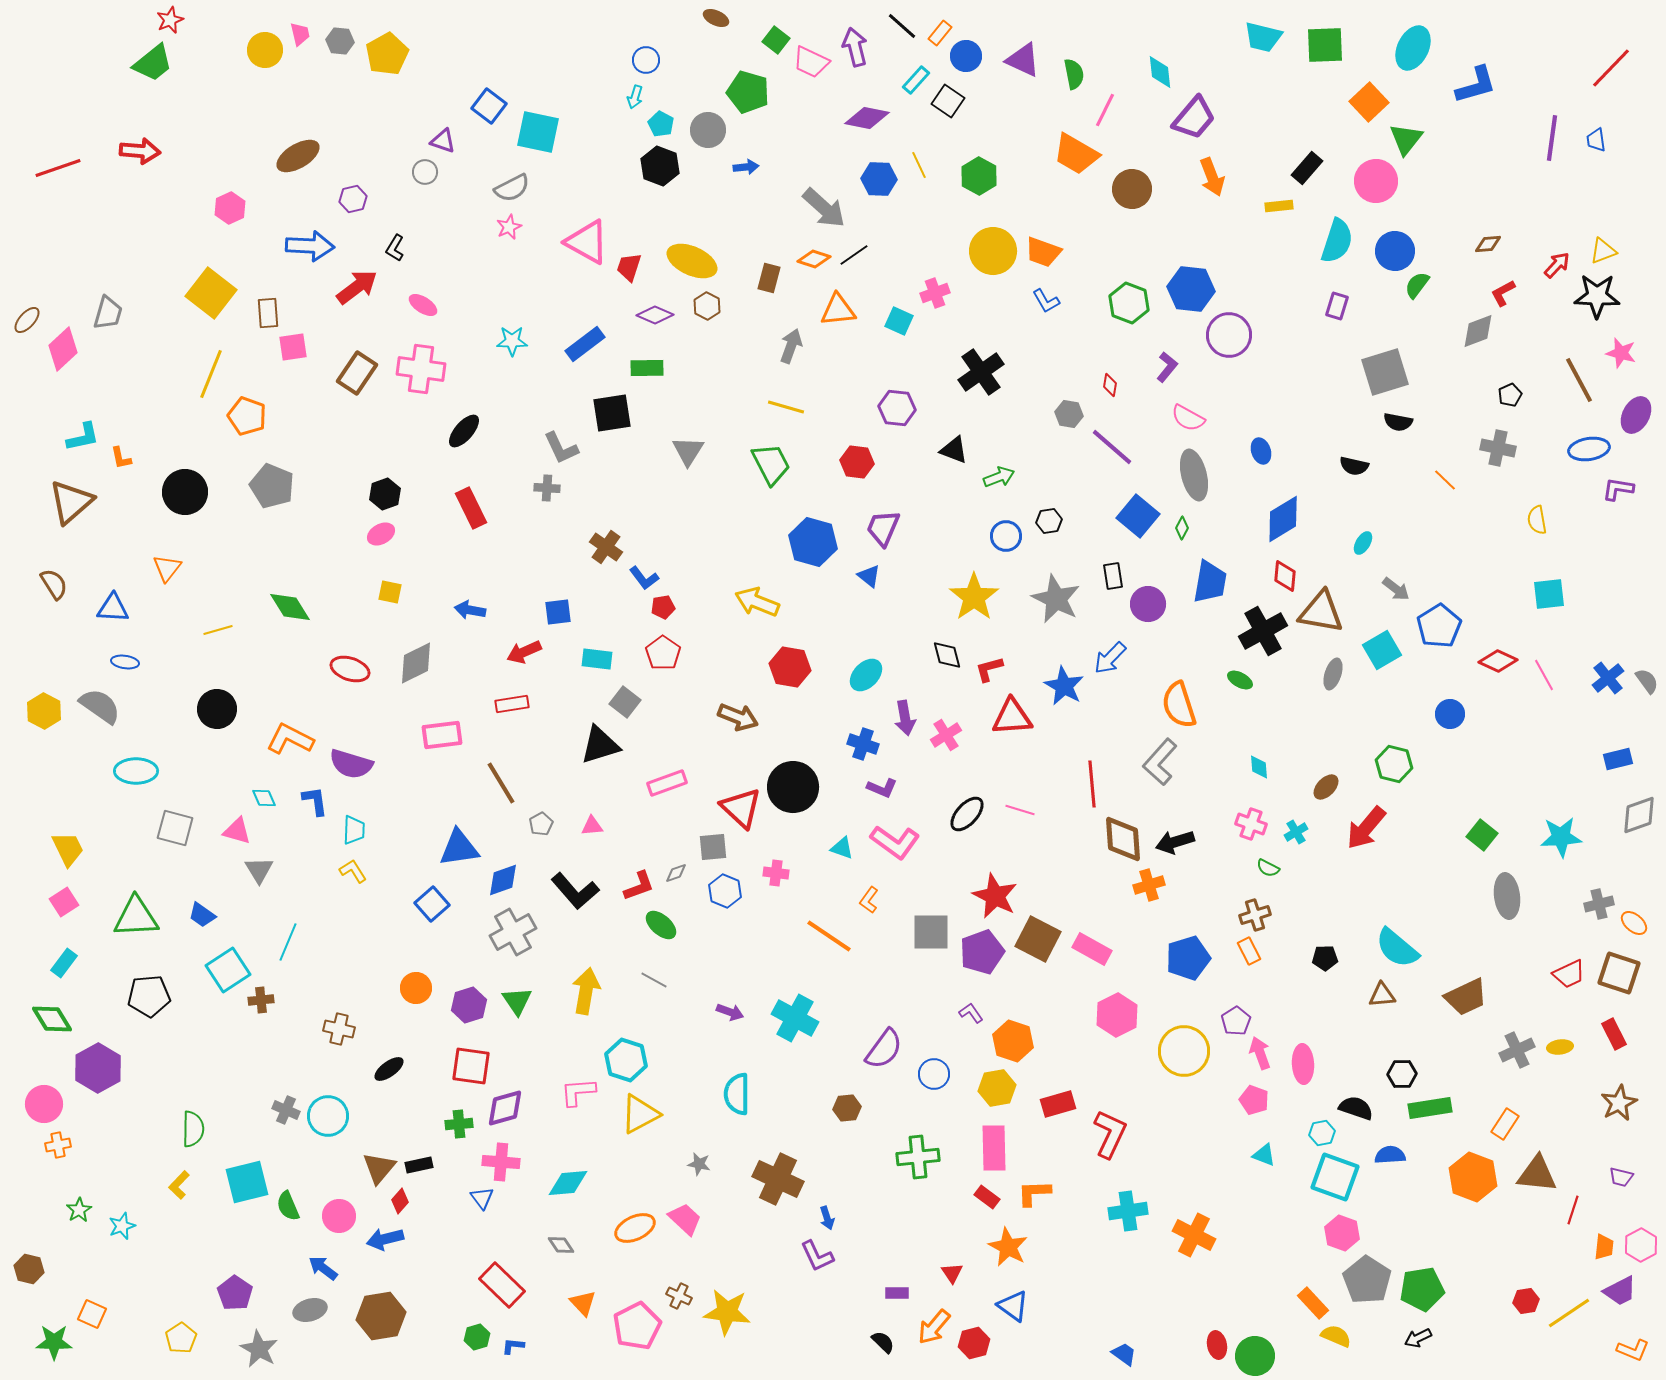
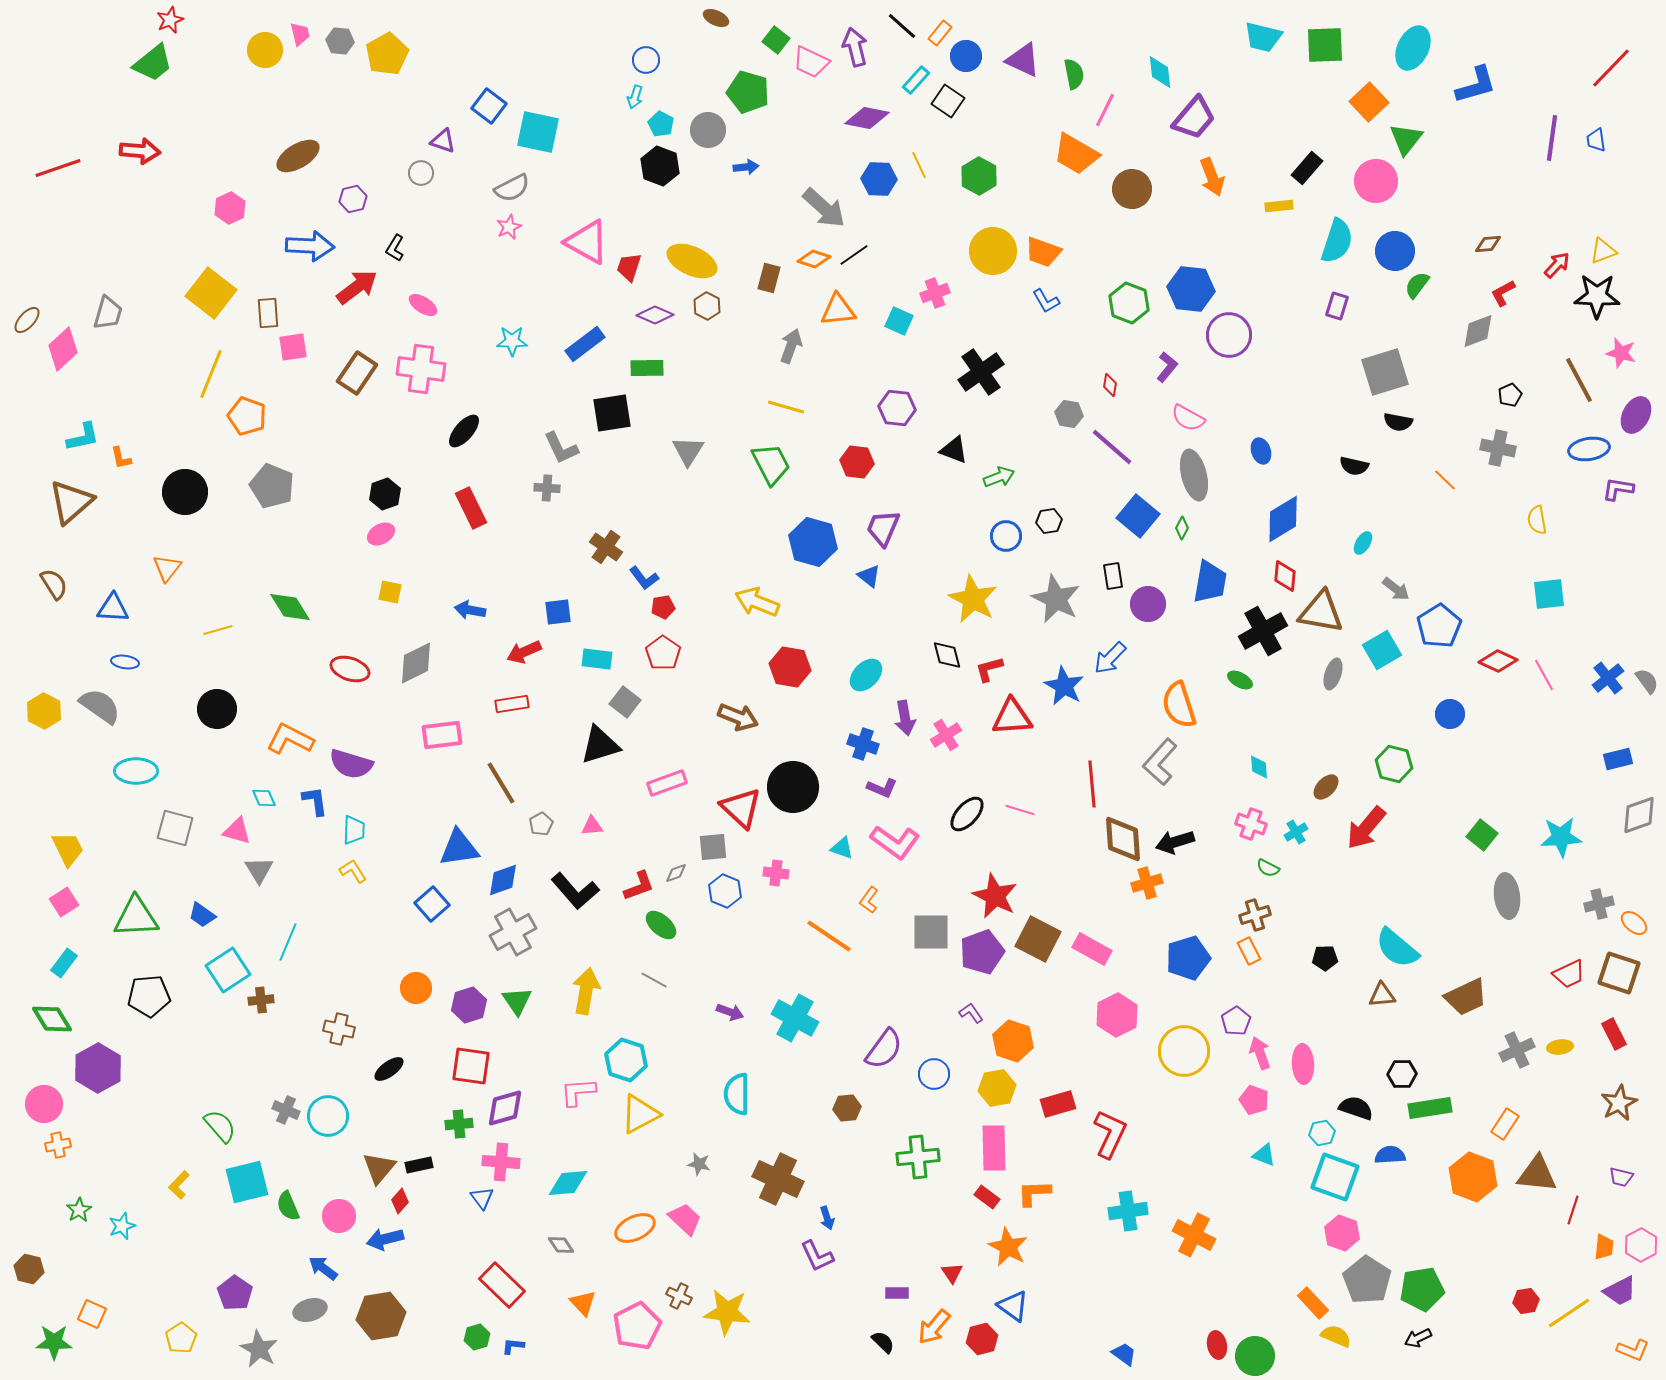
gray circle at (425, 172): moved 4 px left, 1 px down
yellow star at (974, 597): moved 1 px left, 2 px down; rotated 9 degrees counterclockwise
orange cross at (1149, 885): moved 2 px left, 2 px up
green semicircle at (193, 1129): moved 27 px right, 3 px up; rotated 42 degrees counterclockwise
red hexagon at (974, 1343): moved 8 px right, 4 px up
